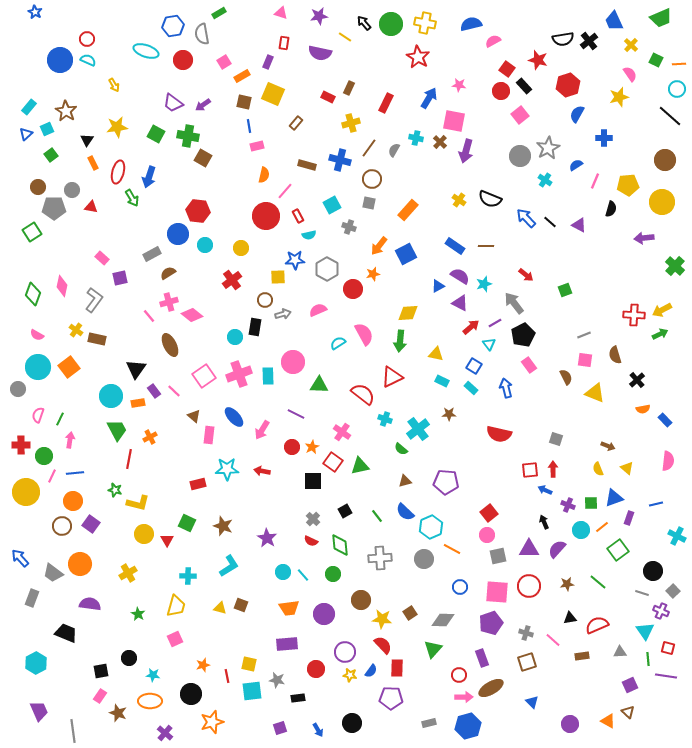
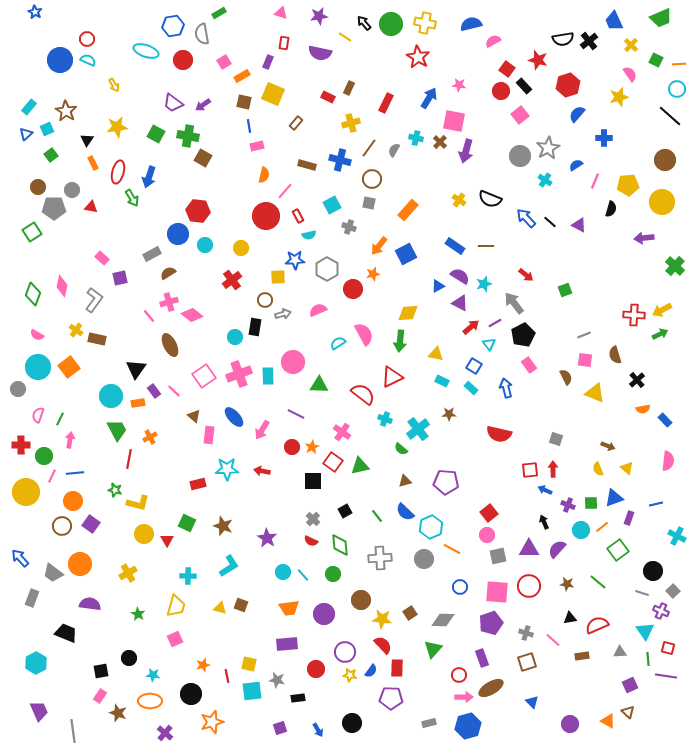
blue semicircle at (577, 114): rotated 12 degrees clockwise
brown star at (567, 584): rotated 16 degrees clockwise
